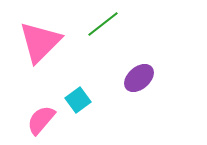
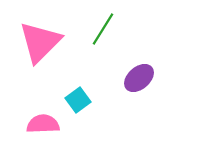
green line: moved 5 px down; rotated 20 degrees counterclockwise
pink semicircle: moved 2 px right, 4 px down; rotated 48 degrees clockwise
